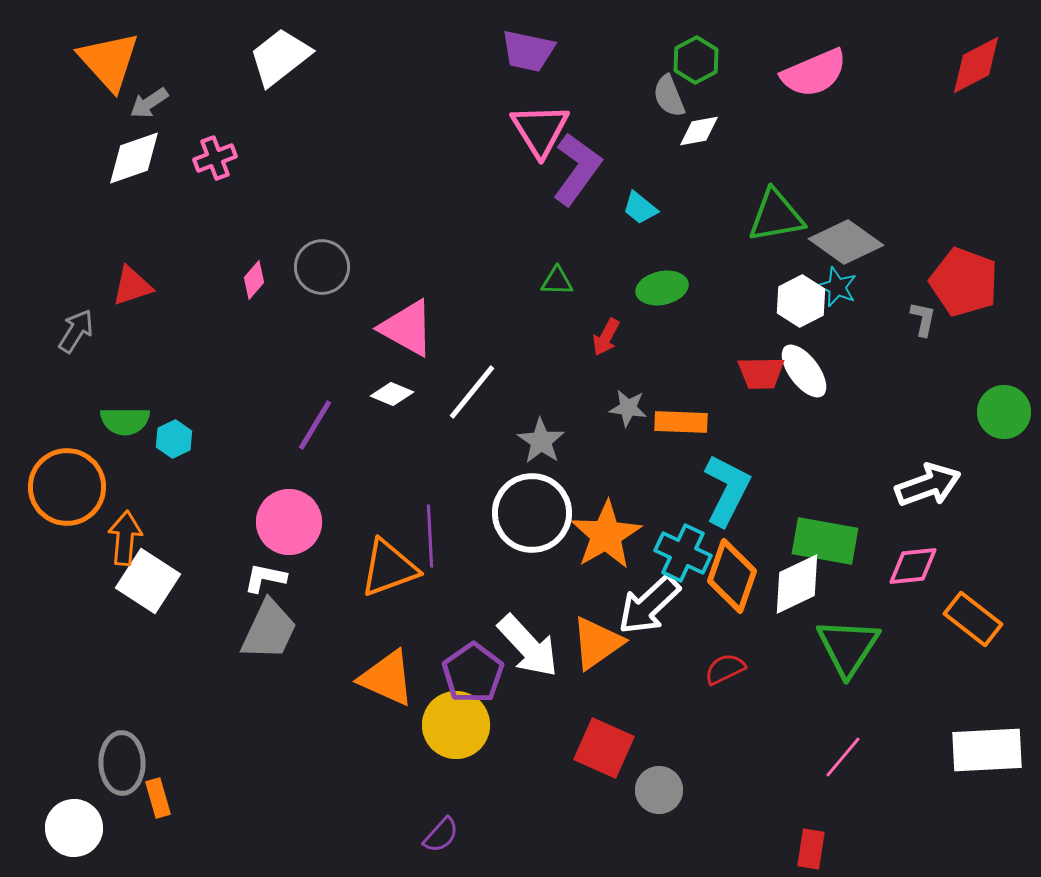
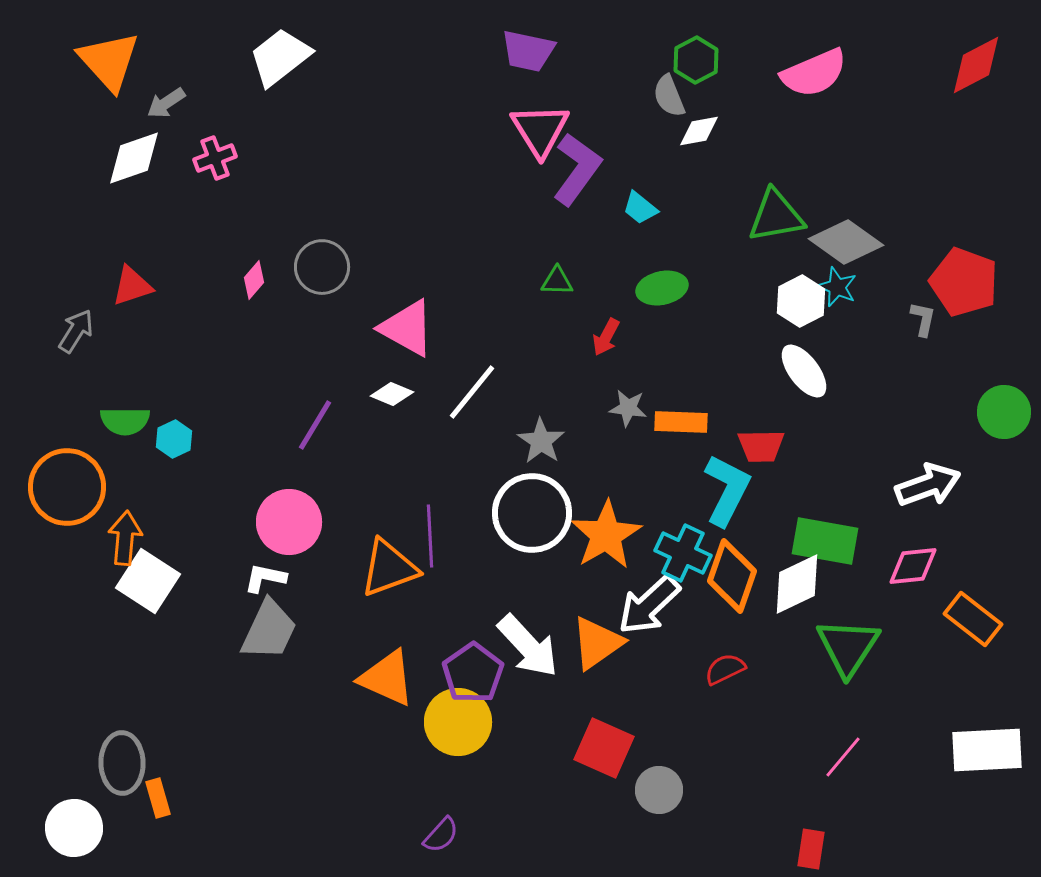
gray arrow at (149, 103): moved 17 px right
red trapezoid at (761, 373): moved 73 px down
yellow circle at (456, 725): moved 2 px right, 3 px up
